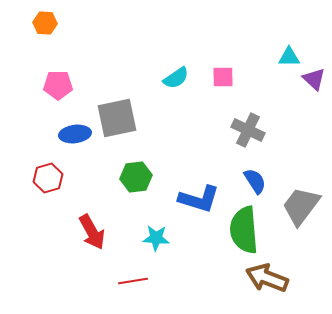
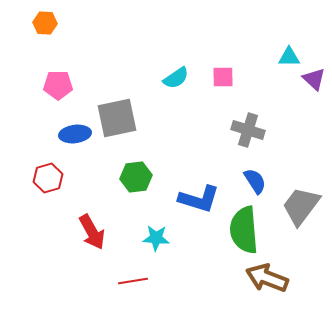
gray cross: rotated 8 degrees counterclockwise
